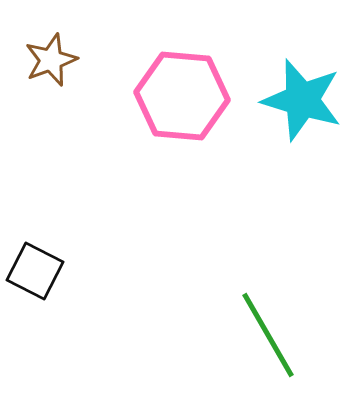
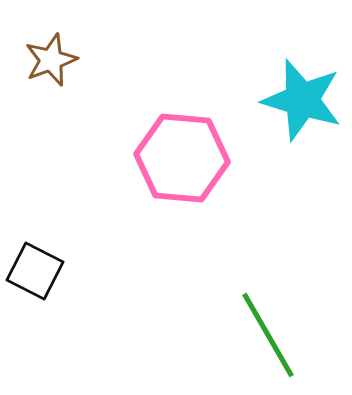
pink hexagon: moved 62 px down
